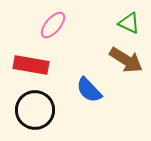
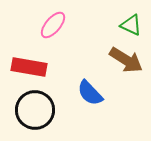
green triangle: moved 2 px right, 2 px down
red rectangle: moved 2 px left, 2 px down
blue semicircle: moved 1 px right, 3 px down
